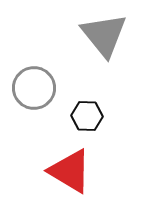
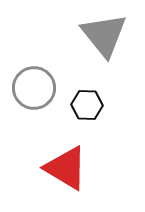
black hexagon: moved 11 px up
red triangle: moved 4 px left, 3 px up
